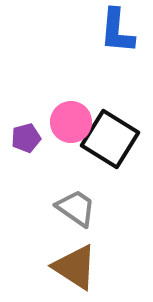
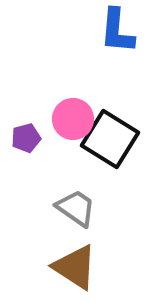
pink circle: moved 2 px right, 3 px up
